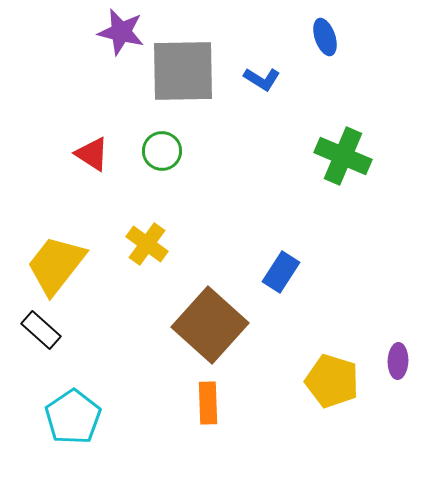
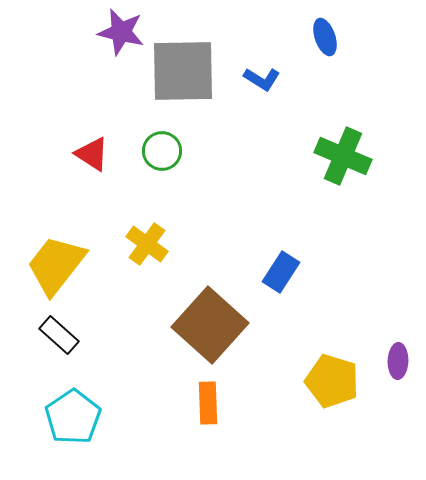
black rectangle: moved 18 px right, 5 px down
